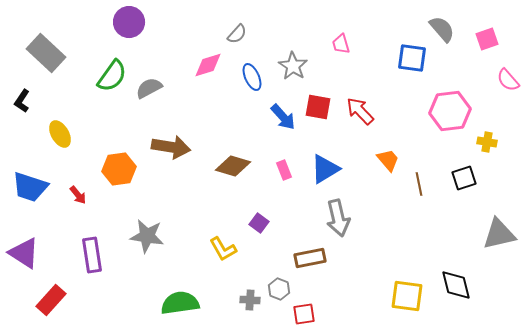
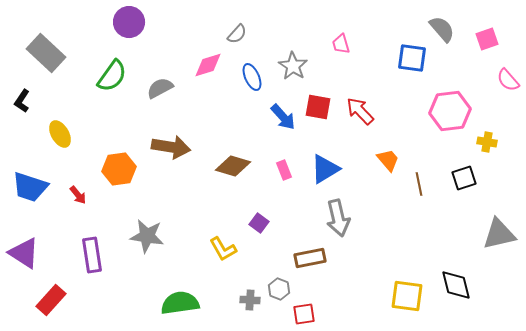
gray semicircle at (149, 88): moved 11 px right
